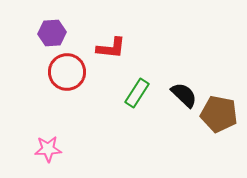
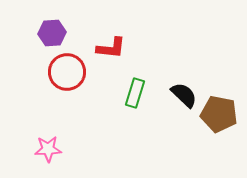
green rectangle: moved 2 px left; rotated 16 degrees counterclockwise
